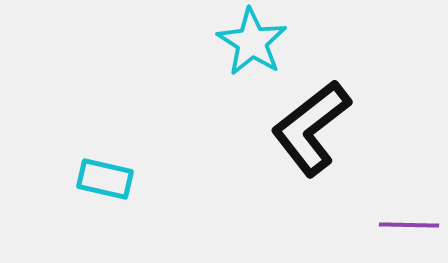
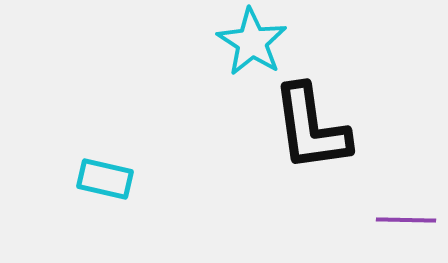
black L-shape: rotated 60 degrees counterclockwise
purple line: moved 3 px left, 5 px up
